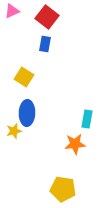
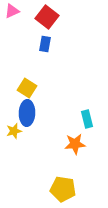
yellow square: moved 3 px right, 11 px down
cyan rectangle: rotated 24 degrees counterclockwise
